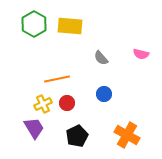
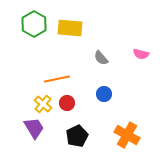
yellow rectangle: moved 2 px down
yellow cross: rotated 24 degrees counterclockwise
